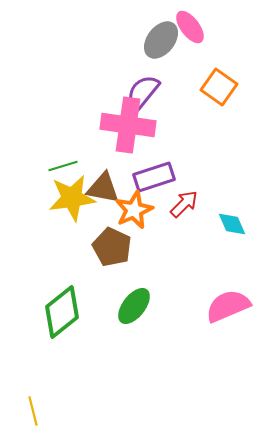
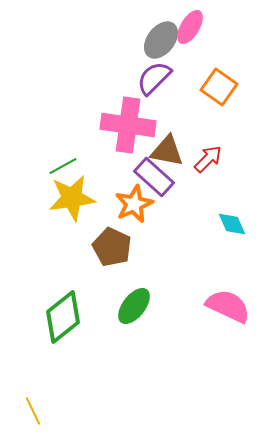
pink ellipse: rotated 68 degrees clockwise
purple semicircle: moved 11 px right, 14 px up; rotated 6 degrees clockwise
green line: rotated 12 degrees counterclockwise
purple rectangle: rotated 60 degrees clockwise
brown triangle: moved 64 px right, 37 px up
red arrow: moved 24 px right, 45 px up
orange star: moved 6 px up
pink semicircle: rotated 48 degrees clockwise
green diamond: moved 1 px right, 5 px down
yellow line: rotated 12 degrees counterclockwise
